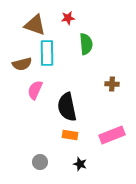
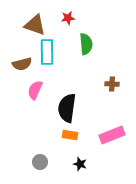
cyan rectangle: moved 1 px up
black semicircle: moved 1 px down; rotated 20 degrees clockwise
